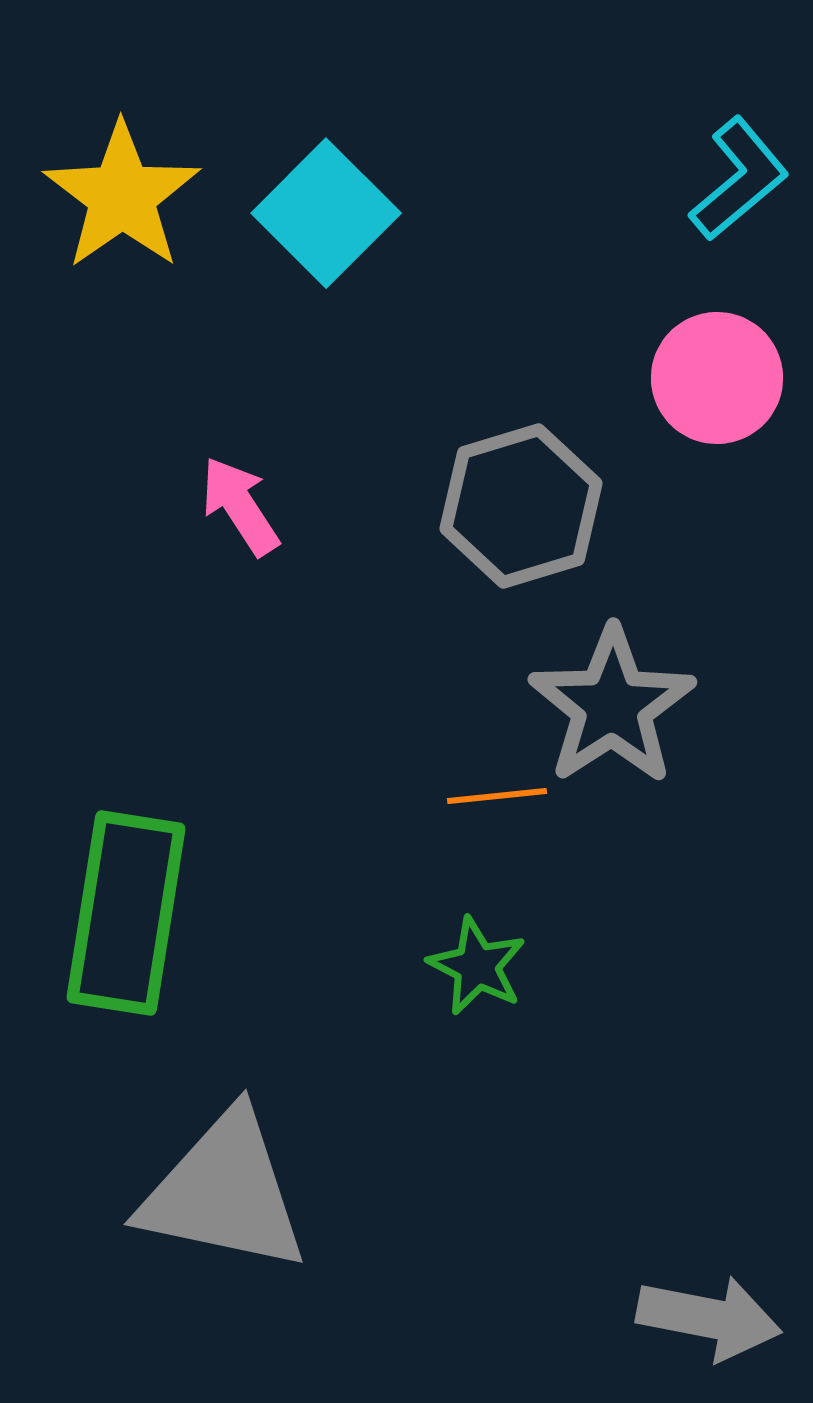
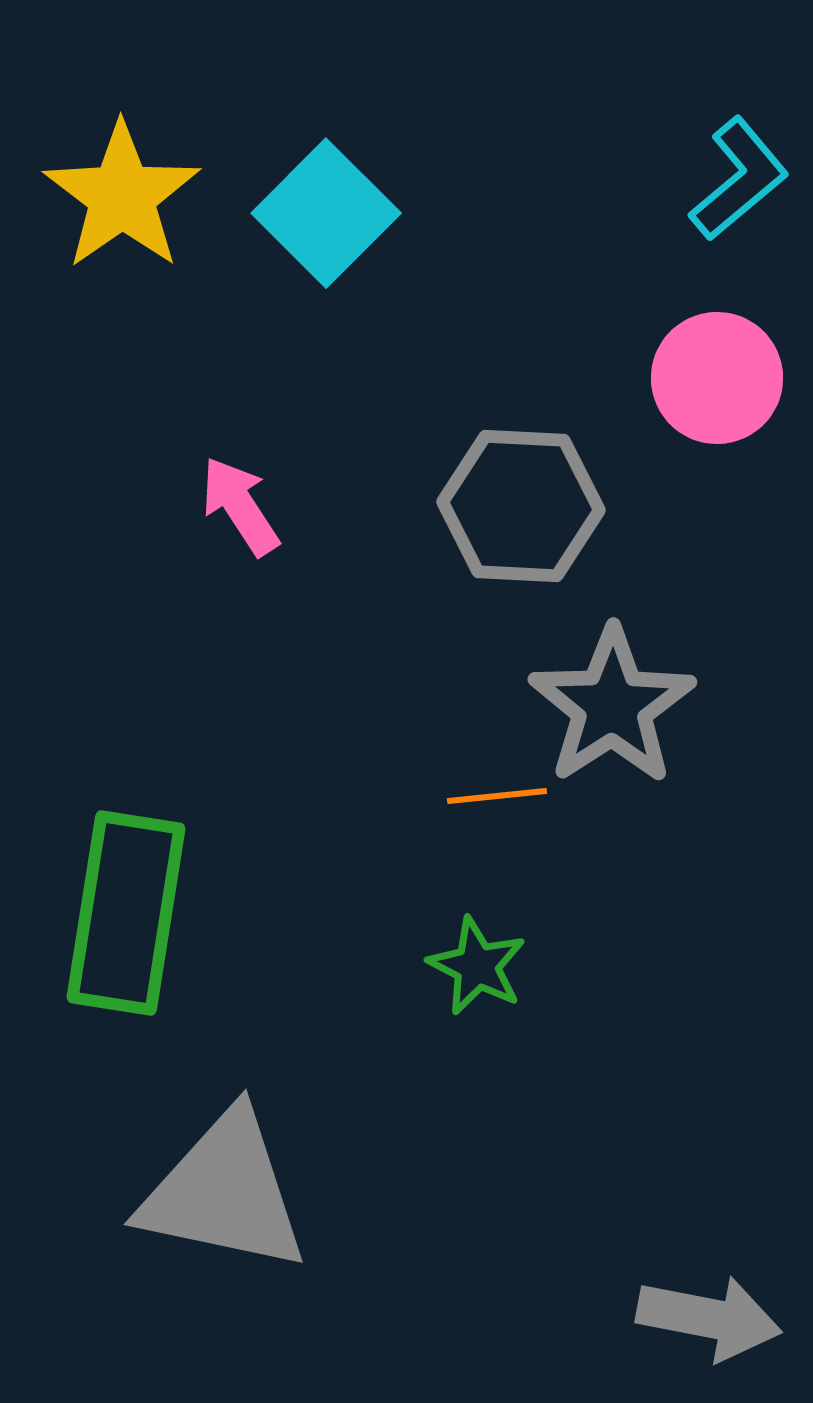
gray hexagon: rotated 20 degrees clockwise
